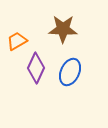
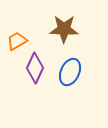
brown star: moved 1 px right
purple diamond: moved 1 px left
